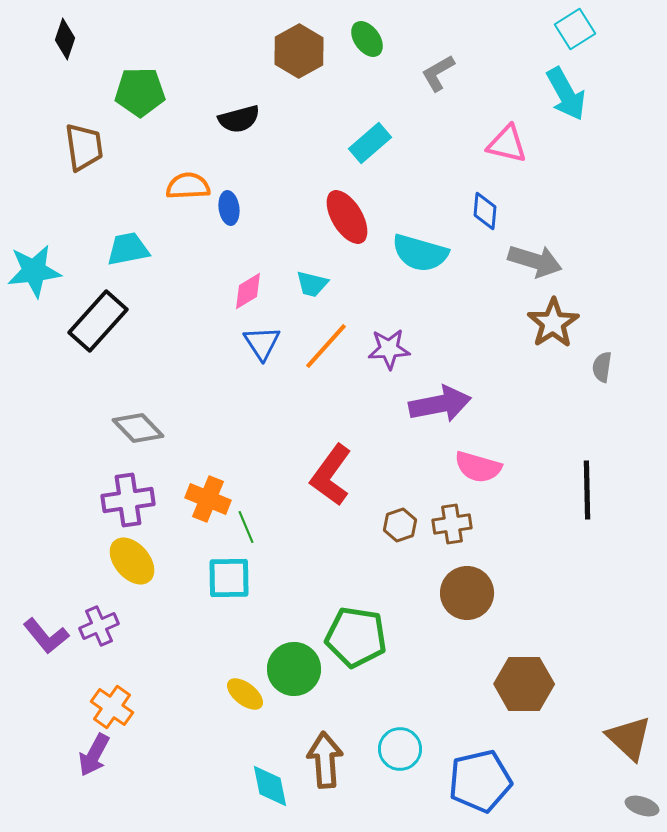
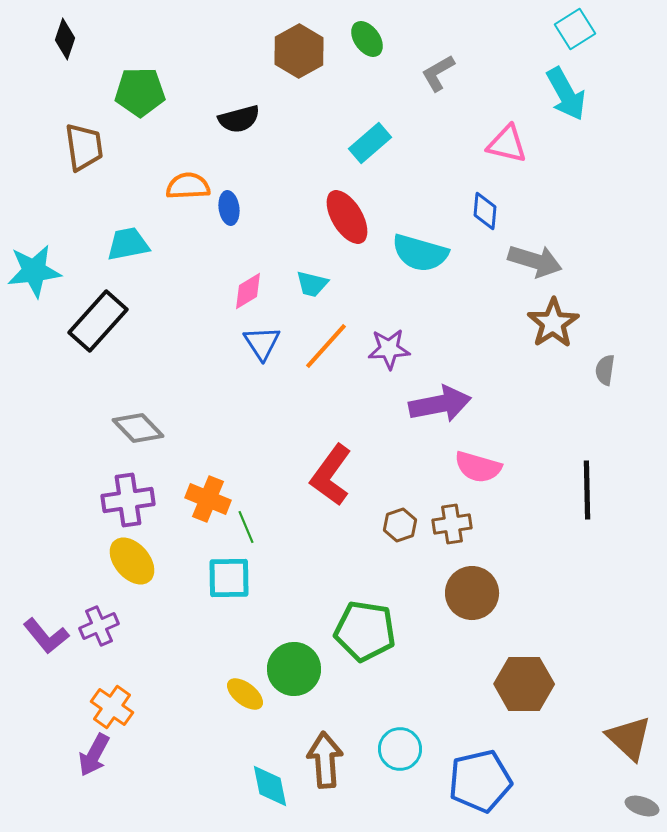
cyan trapezoid at (128, 249): moved 5 px up
gray semicircle at (602, 367): moved 3 px right, 3 px down
brown circle at (467, 593): moved 5 px right
green pentagon at (356, 637): moved 9 px right, 6 px up
